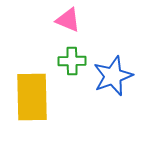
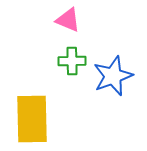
yellow rectangle: moved 22 px down
